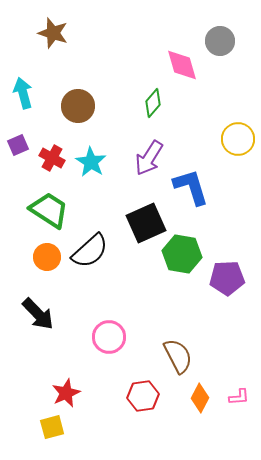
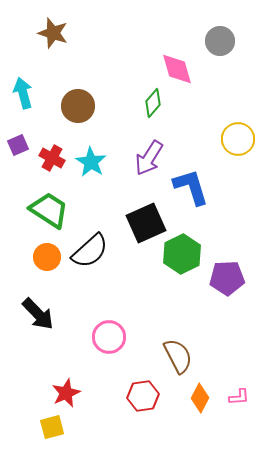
pink diamond: moved 5 px left, 4 px down
green hexagon: rotated 24 degrees clockwise
